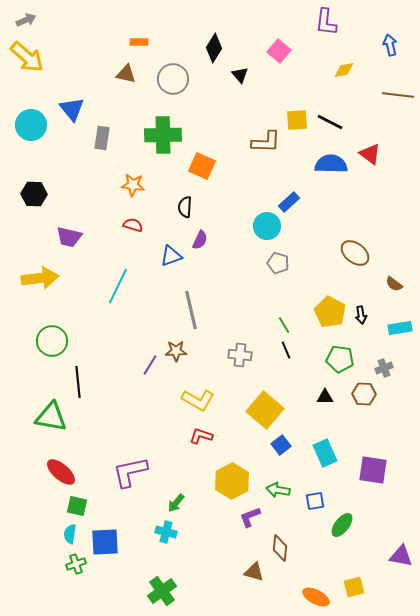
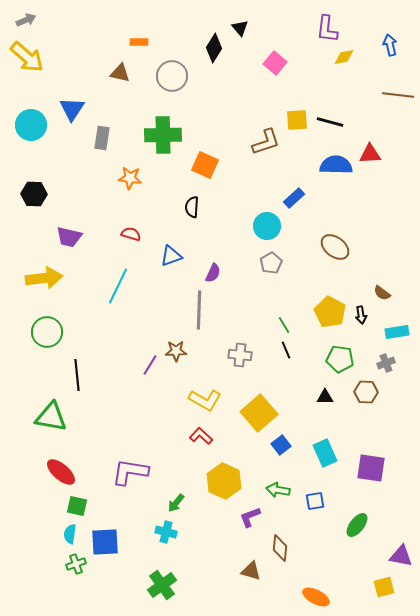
purple L-shape at (326, 22): moved 1 px right, 7 px down
pink square at (279, 51): moved 4 px left, 12 px down
yellow diamond at (344, 70): moved 13 px up
brown triangle at (126, 74): moved 6 px left, 1 px up
black triangle at (240, 75): moved 47 px up
gray circle at (173, 79): moved 1 px left, 3 px up
blue triangle at (72, 109): rotated 12 degrees clockwise
black line at (330, 122): rotated 12 degrees counterclockwise
brown L-shape at (266, 142): rotated 20 degrees counterclockwise
red triangle at (370, 154): rotated 40 degrees counterclockwise
blue semicircle at (331, 164): moved 5 px right, 1 px down
orange square at (202, 166): moved 3 px right, 1 px up
orange star at (133, 185): moved 3 px left, 7 px up
blue rectangle at (289, 202): moved 5 px right, 4 px up
black semicircle at (185, 207): moved 7 px right
red semicircle at (133, 225): moved 2 px left, 9 px down
purple semicircle at (200, 240): moved 13 px right, 33 px down
brown ellipse at (355, 253): moved 20 px left, 6 px up
gray pentagon at (278, 263): moved 7 px left; rotated 25 degrees clockwise
yellow arrow at (40, 278): moved 4 px right
brown semicircle at (394, 284): moved 12 px left, 9 px down
gray line at (191, 310): moved 8 px right; rotated 15 degrees clockwise
cyan rectangle at (400, 328): moved 3 px left, 4 px down
green circle at (52, 341): moved 5 px left, 9 px up
gray cross at (384, 368): moved 2 px right, 5 px up
black line at (78, 382): moved 1 px left, 7 px up
brown hexagon at (364, 394): moved 2 px right, 2 px up
yellow L-shape at (198, 400): moved 7 px right
yellow square at (265, 410): moved 6 px left, 3 px down; rotated 9 degrees clockwise
red L-shape at (201, 436): rotated 25 degrees clockwise
purple square at (373, 470): moved 2 px left, 2 px up
purple L-shape at (130, 472): rotated 21 degrees clockwise
yellow hexagon at (232, 481): moved 8 px left; rotated 8 degrees counterclockwise
green ellipse at (342, 525): moved 15 px right
brown triangle at (254, 572): moved 3 px left, 1 px up
yellow square at (354, 587): moved 30 px right
green cross at (162, 591): moved 6 px up
